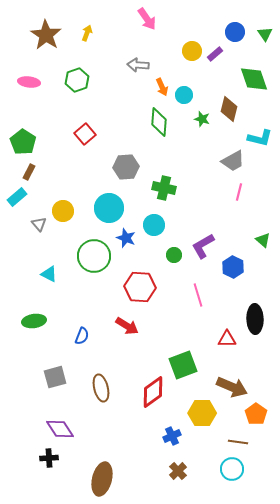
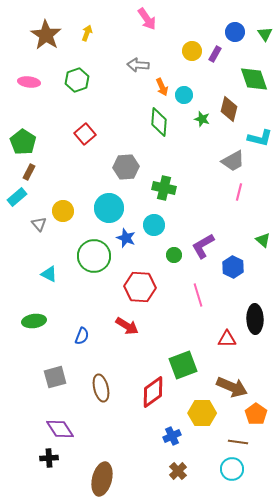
purple rectangle at (215, 54): rotated 21 degrees counterclockwise
